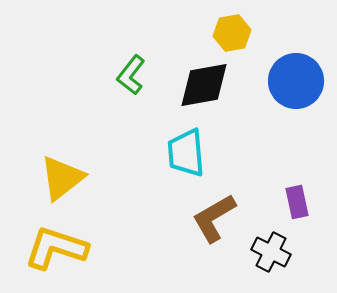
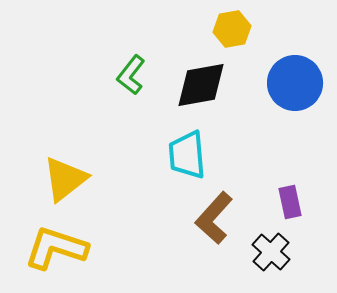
yellow hexagon: moved 4 px up
blue circle: moved 1 px left, 2 px down
black diamond: moved 3 px left
cyan trapezoid: moved 1 px right, 2 px down
yellow triangle: moved 3 px right, 1 px down
purple rectangle: moved 7 px left
brown L-shape: rotated 18 degrees counterclockwise
black cross: rotated 15 degrees clockwise
